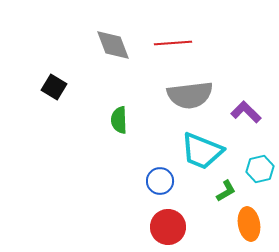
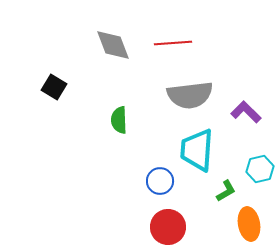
cyan trapezoid: moved 5 px left, 1 px up; rotated 72 degrees clockwise
